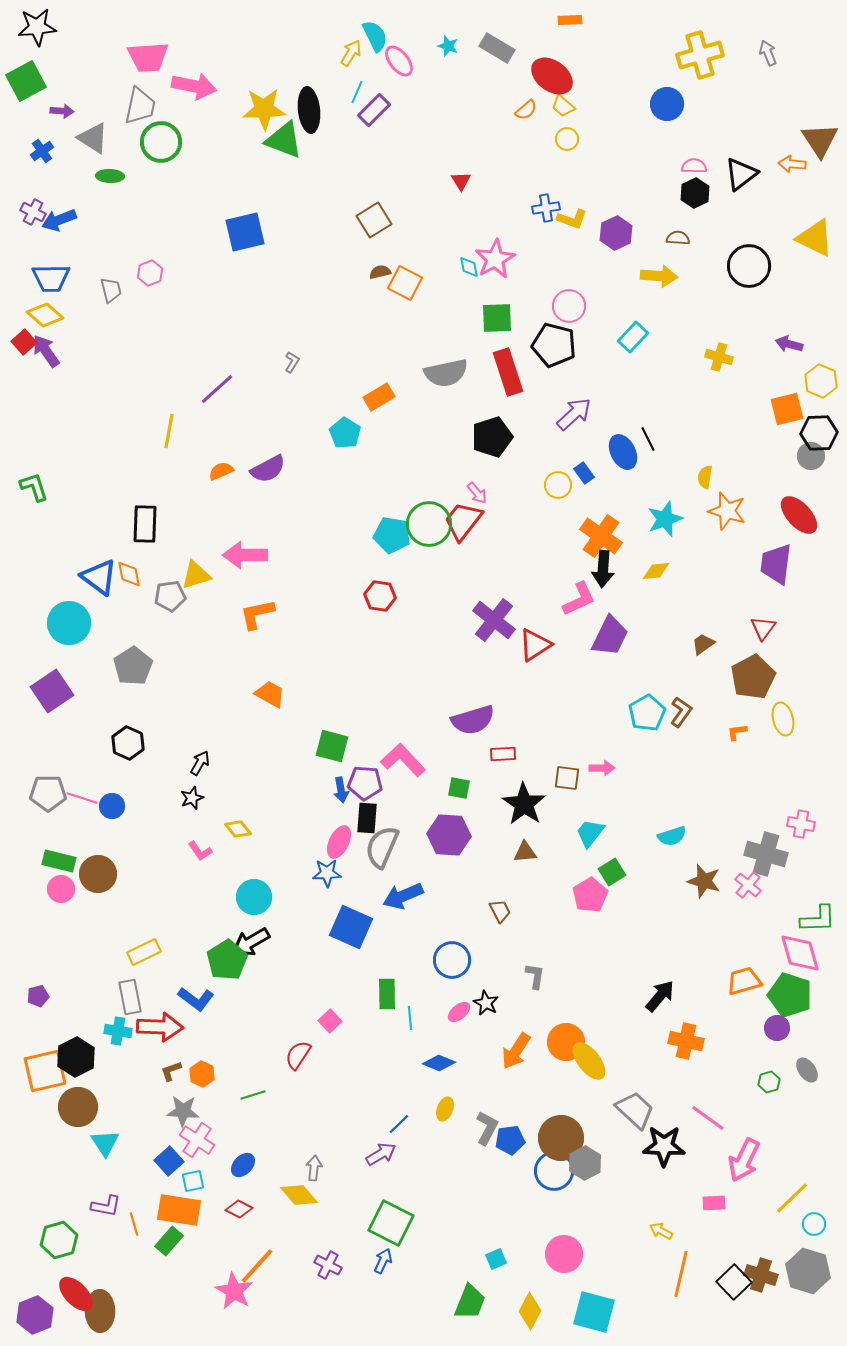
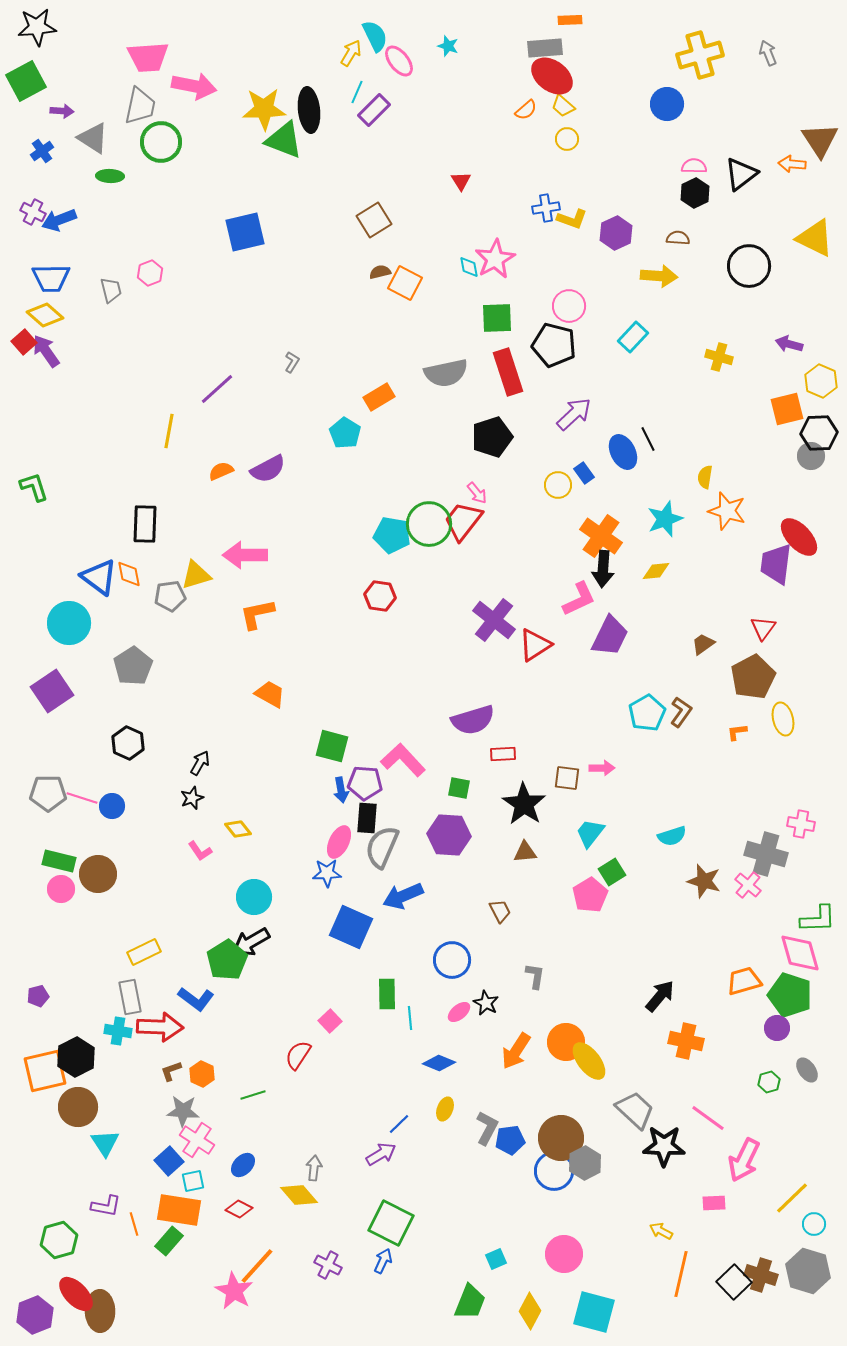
gray rectangle at (497, 48): moved 48 px right; rotated 36 degrees counterclockwise
red ellipse at (799, 515): moved 22 px down
